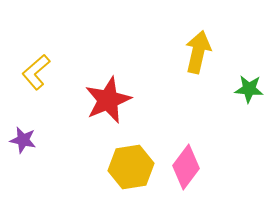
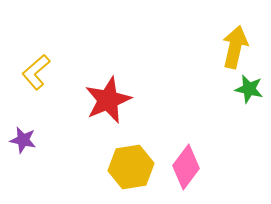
yellow arrow: moved 37 px right, 5 px up
green star: rotated 8 degrees clockwise
